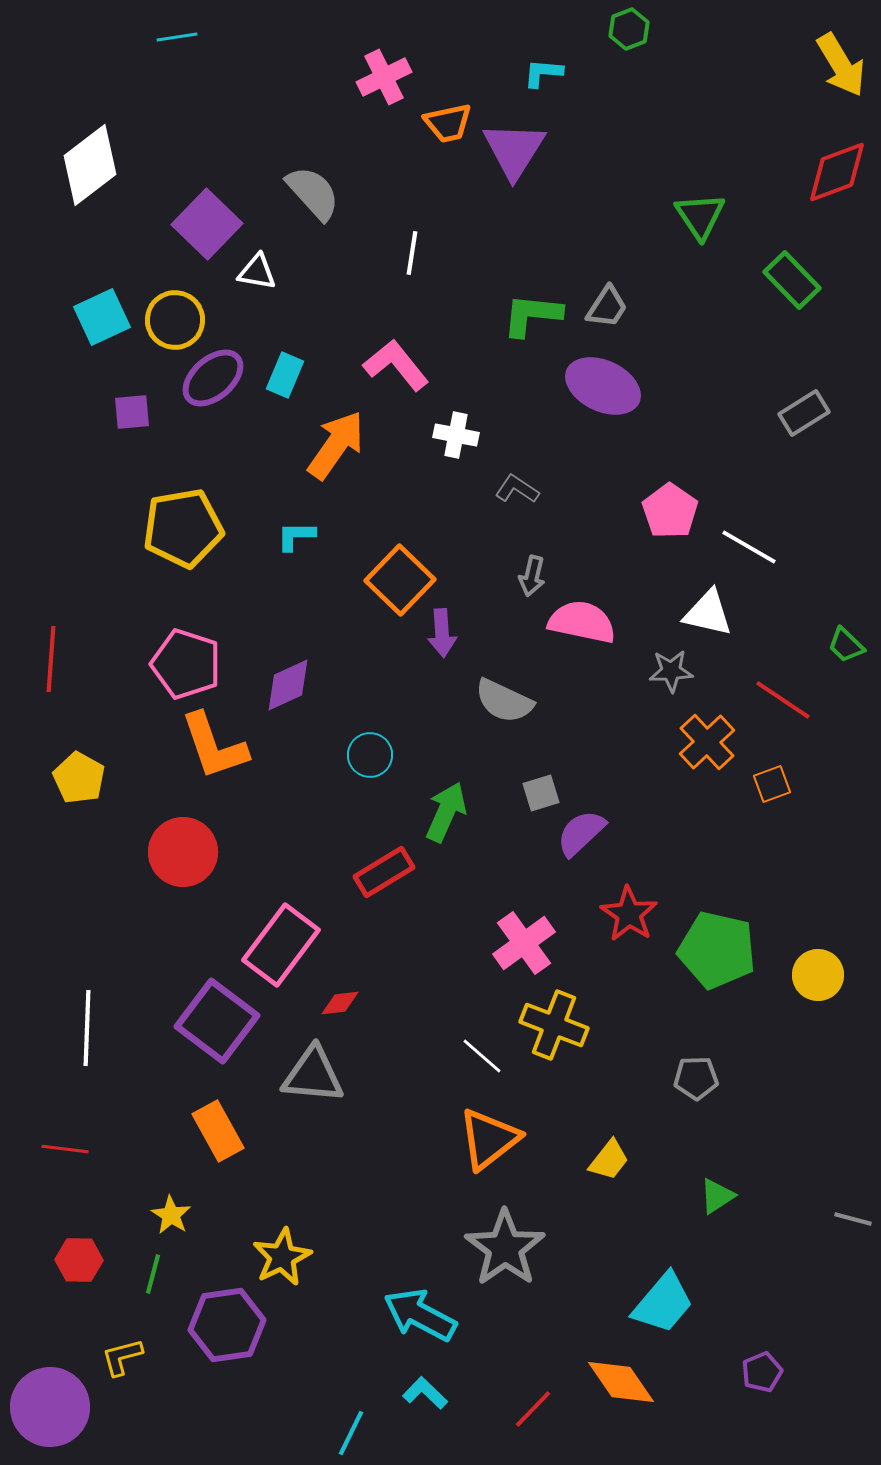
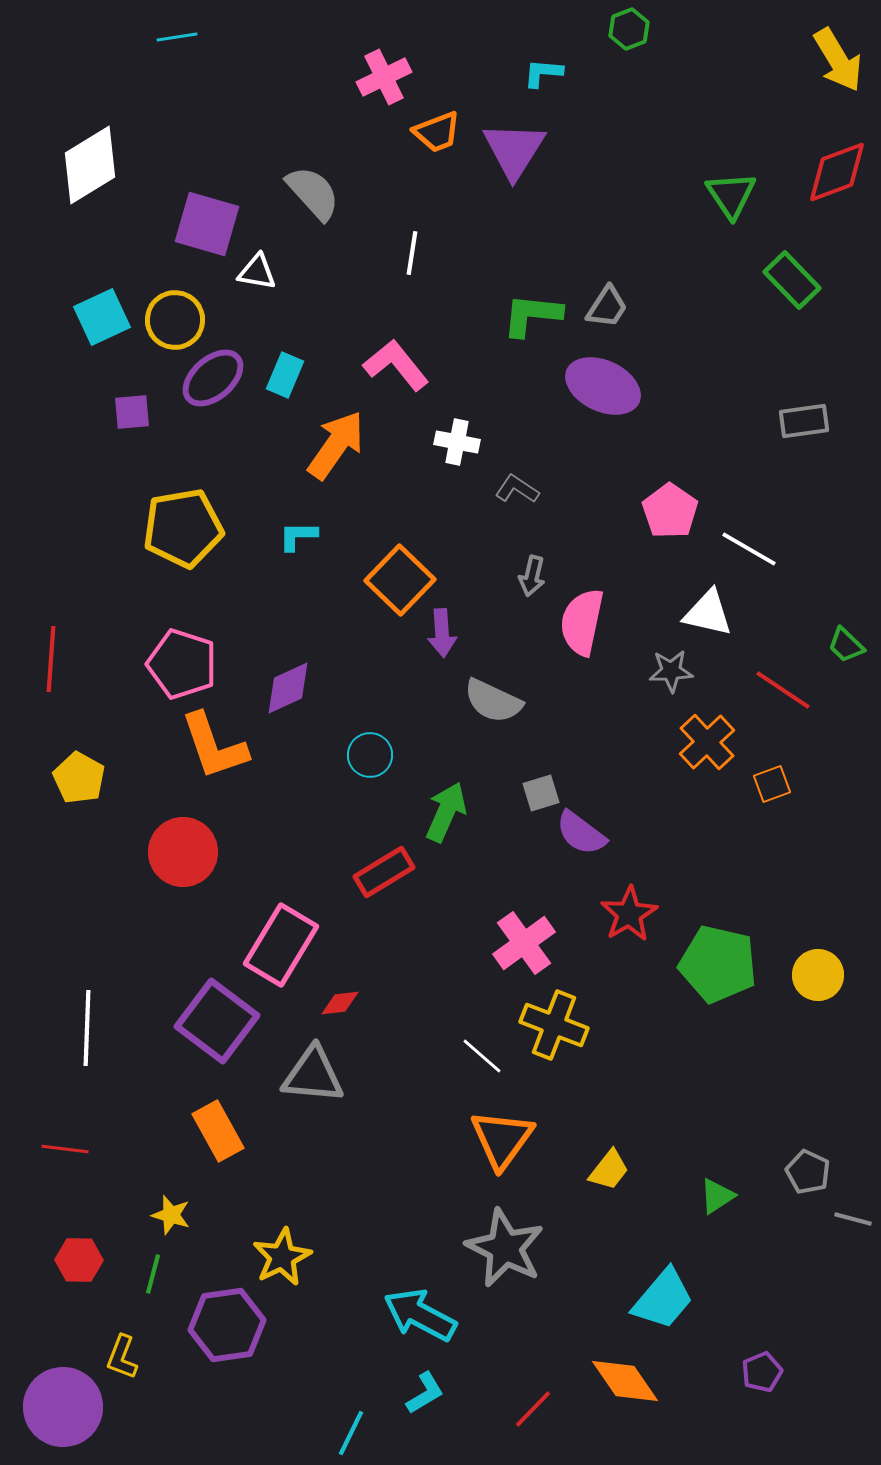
yellow arrow at (841, 65): moved 3 px left, 5 px up
orange trapezoid at (448, 123): moved 11 px left, 9 px down; rotated 9 degrees counterclockwise
white diamond at (90, 165): rotated 6 degrees clockwise
green triangle at (700, 216): moved 31 px right, 21 px up
purple square at (207, 224): rotated 28 degrees counterclockwise
gray rectangle at (804, 413): moved 8 px down; rotated 24 degrees clockwise
white cross at (456, 435): moved 1 px right, 7 px down
cyan L-shape at (296, 536): moved 2 px right
white line at (749, 547): moved 2 px down
pink semicircle at (582, 622): rotated 90 degrees counterclockwise
pink pentagon at (186, 664): moved 4 px left
purple diamond at (288, 685): moved 3 px down
red line at (783, 700): moved 10 px up
gray semicircle at (504, 701): moved 11 px left
purple semicircle at (581, 833): rotated 100 degrees counterclockwise
red star at (629, 914): rotated 8 degrees clockwise
pink rectangle at (281, 945): rotated 6 degrees counterclockwise
green pentagon at (717, 950): moved 1 px right, 14 px down
gray pentagon at (696, 1078): moved 112 px right, 94 px down; rotated 27 degrees clockwise
orange triangle at (489, 1139): moved 13 px right; rotated 16 degrees counterclockwise
yellow trapezoid at (609, 1160): moved 10 px down
yellow star at (171, 1215): rotated 15 degrees counterclockwise
gray star at (505, 1248): rotated 10 degrees counterclockwise
cyan trapezoid at (663, 1303): moved 4 px up
yellow L-shape at (122, 1357): rotated 54 degrees counterclockwise
orange diamond at (621, 1382): moved 4 px right, 1 px up
cyan L-shape at (425, 1393): rotated 105 degrees clockwise
purple circle at (50, 1407): moved 13 px right
